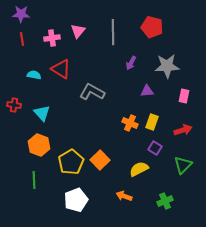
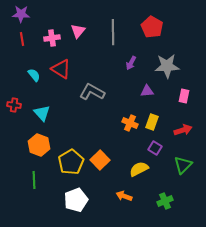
red pentagon: rotated 15 degrees clockwise
cyan semicircle: rotated 40 degrees clockwise
